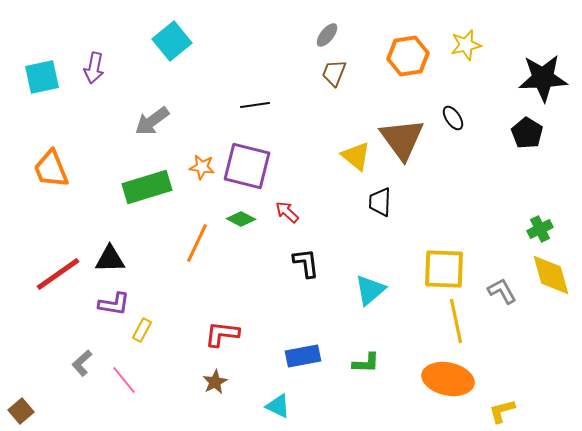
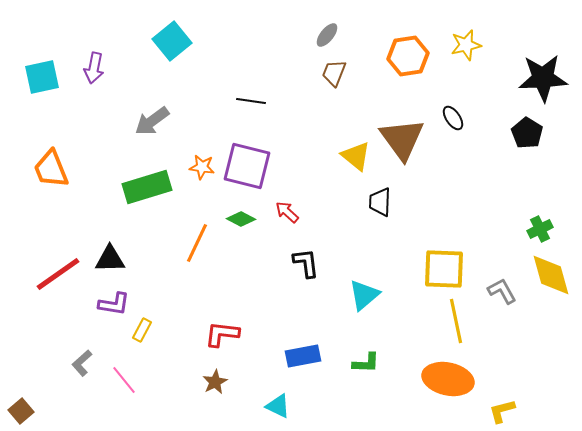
black line at (255, 105): moved 4 px left, 4 px up; rotated 16 degrees clockwise
cyan triangle at (370, 290): moved 6 px left, 5 px down
